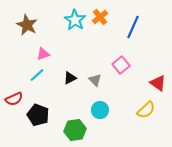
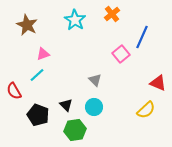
orange cross: moved 12 px right, 3 px up
blue line: moved 9 px right, 10 px down
pink square: moved 11 px up
black triangle: moved 4 px left, 27 px down; rotated 48 degrees counterclockwise
red triangle: rotated 12 degrees counterclockwise
red semicircle: moved 8 px up; rotated 84 degrees clockwise
cyan circle: moved 6 px left, 3 px up
